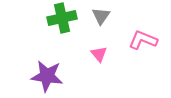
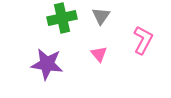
pink L-shape: rotated 96 degrees clockwise
purple star: moved 12 px up
